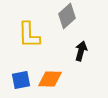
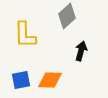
yellow L-shape: moved 4 px left
orange diamond: moved 1 px down
